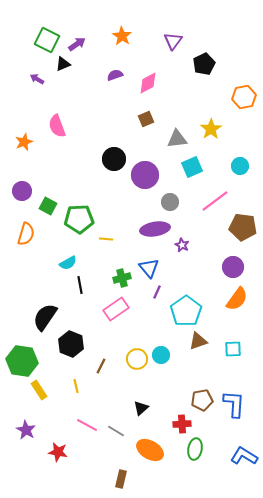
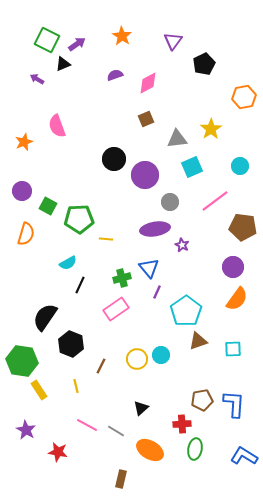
black line at (80, 285): rotated 36 degrees clockwise
